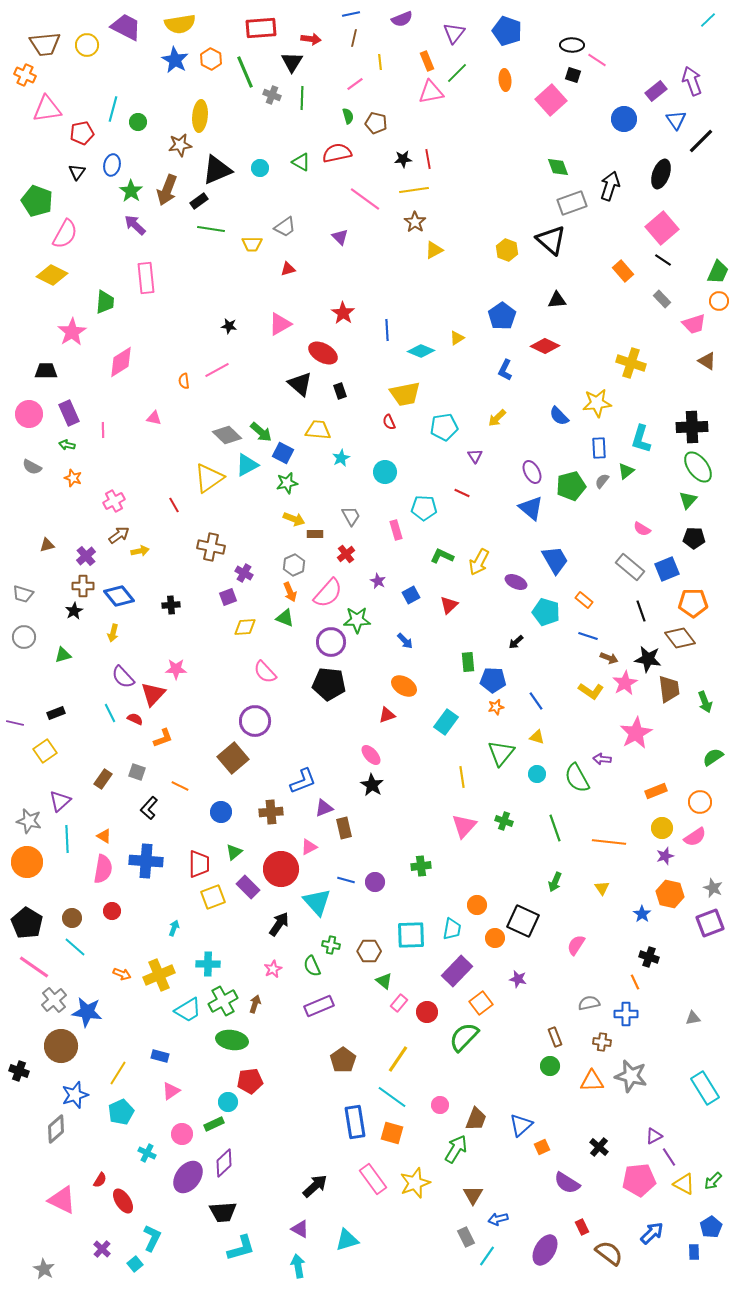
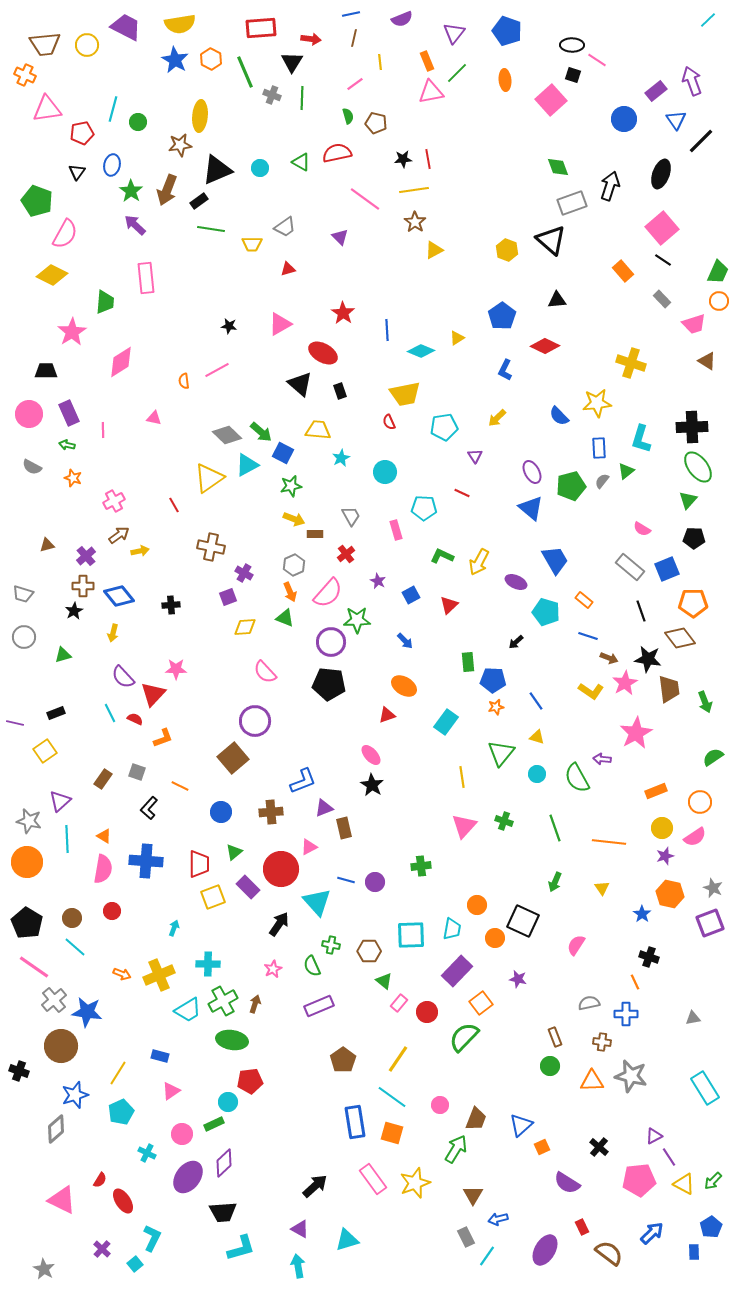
green star at (287, 483): moved 4 px right, 3 px down
